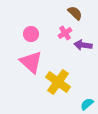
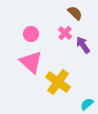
pink cross: rotated 16 degrees counterclockwise
purple arrow: rotated 48 degrees clockwise
